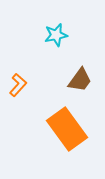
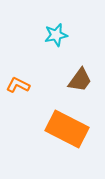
orange L-shape: rotated 105 degrees counterclockwise
orange rectangle: rotated 27 degrees counterclockwise
